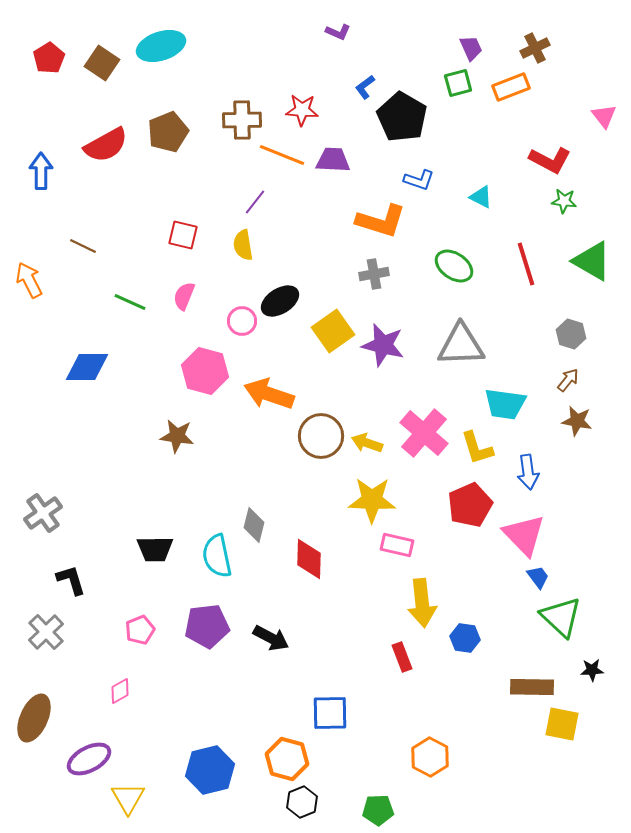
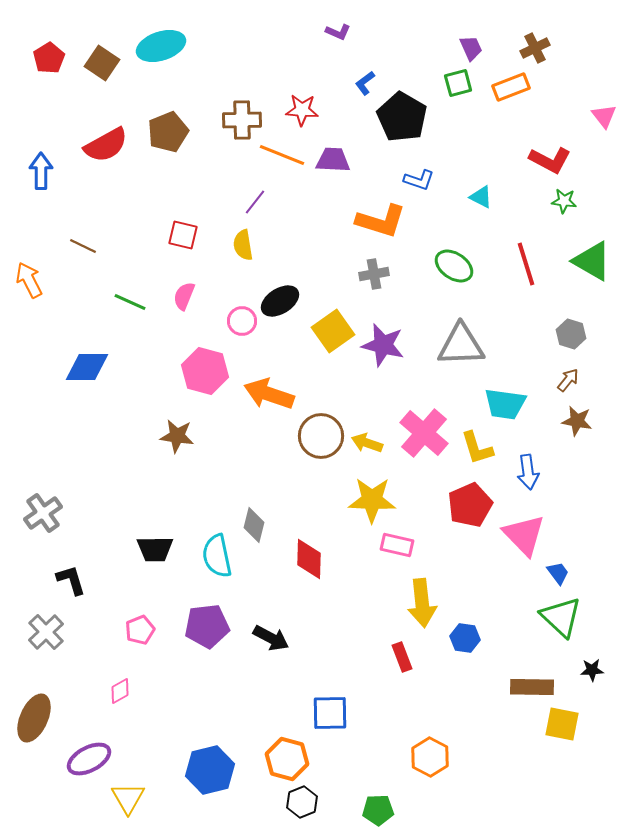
blue L-shape at (365, 87): moved 4 px up
blue trapezoid at (538, 577): moved 20 px right, 4 px up
